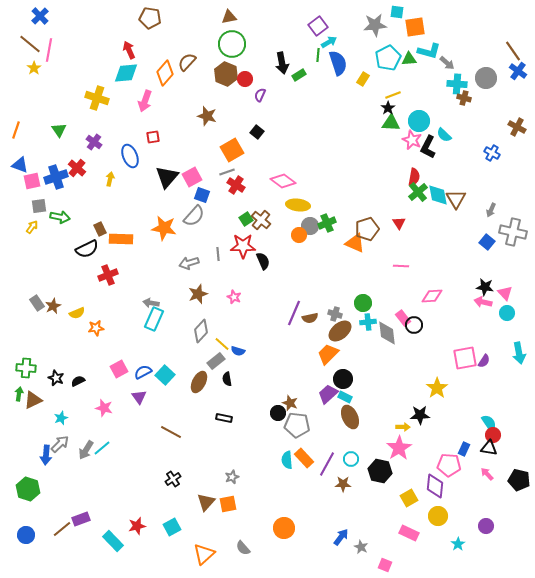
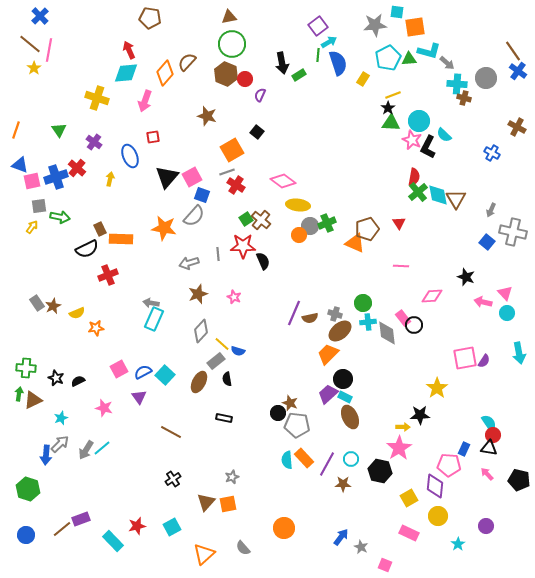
black star at (485, 287): moved 19 px left, 10 px up; rotated 12 degrees clockwise
